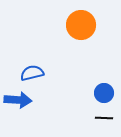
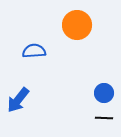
orange circle: moved 4 px left
blue semicircle: moved 2 px right, 22 px up; rotated 10 degrees clockwise
blue arrow: rotated 124 degrees clockwise
